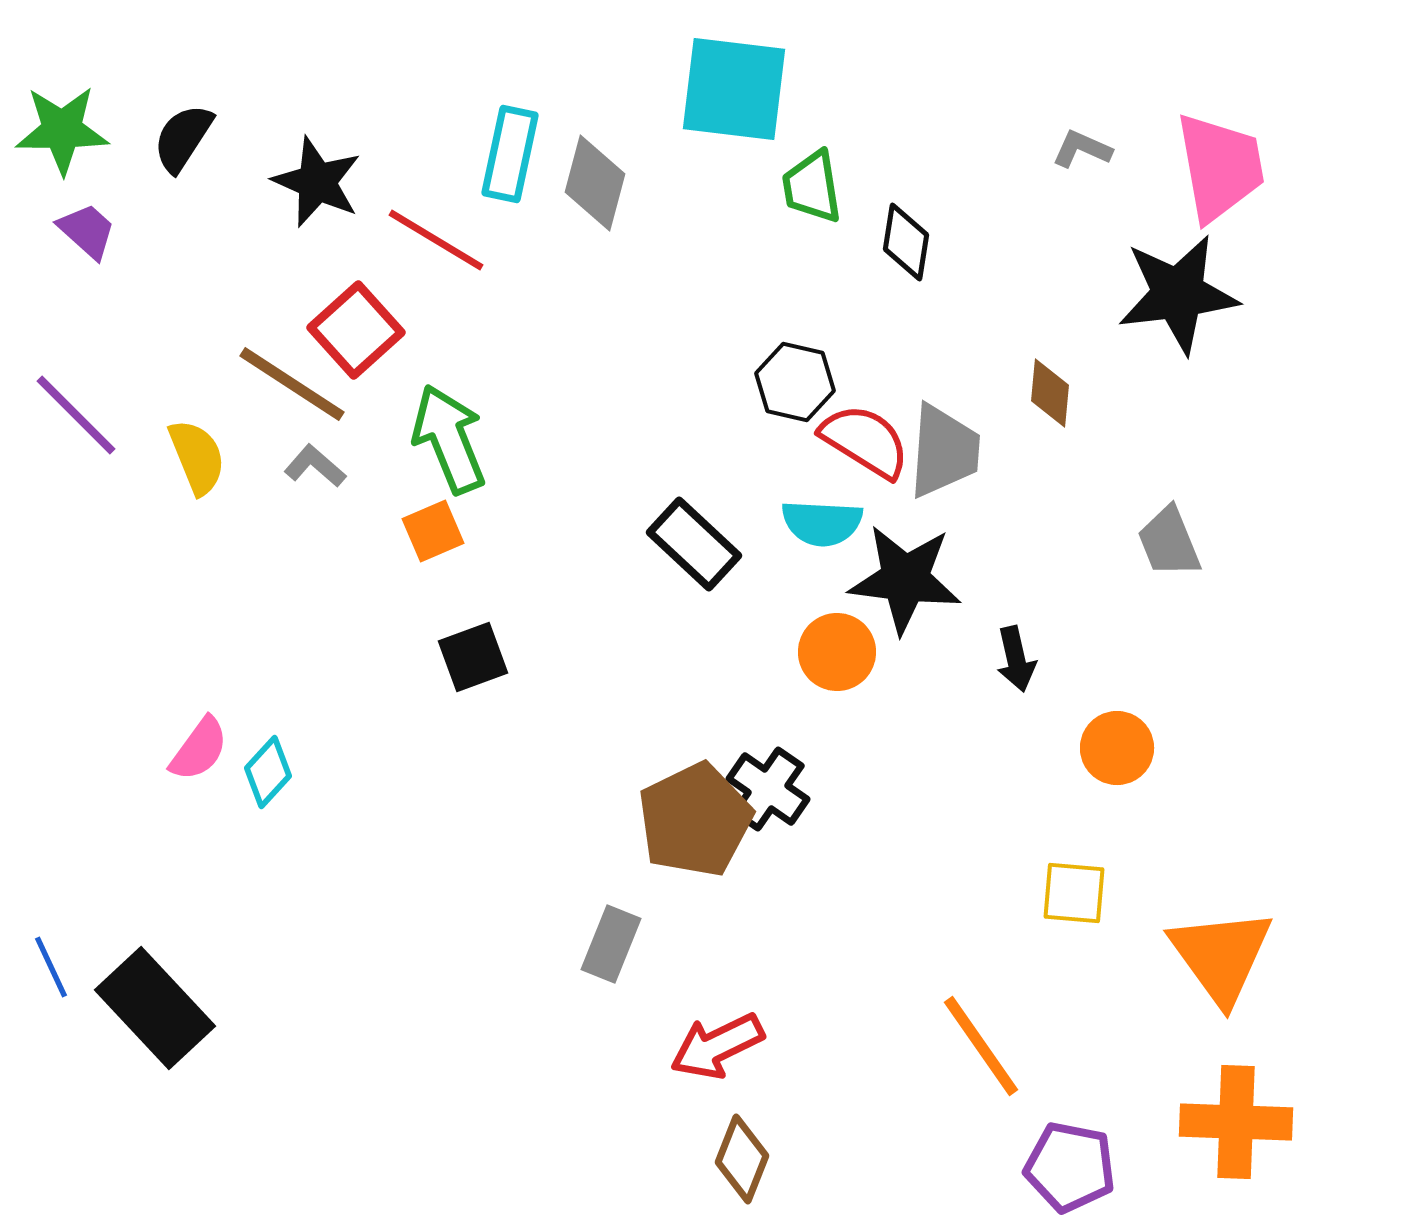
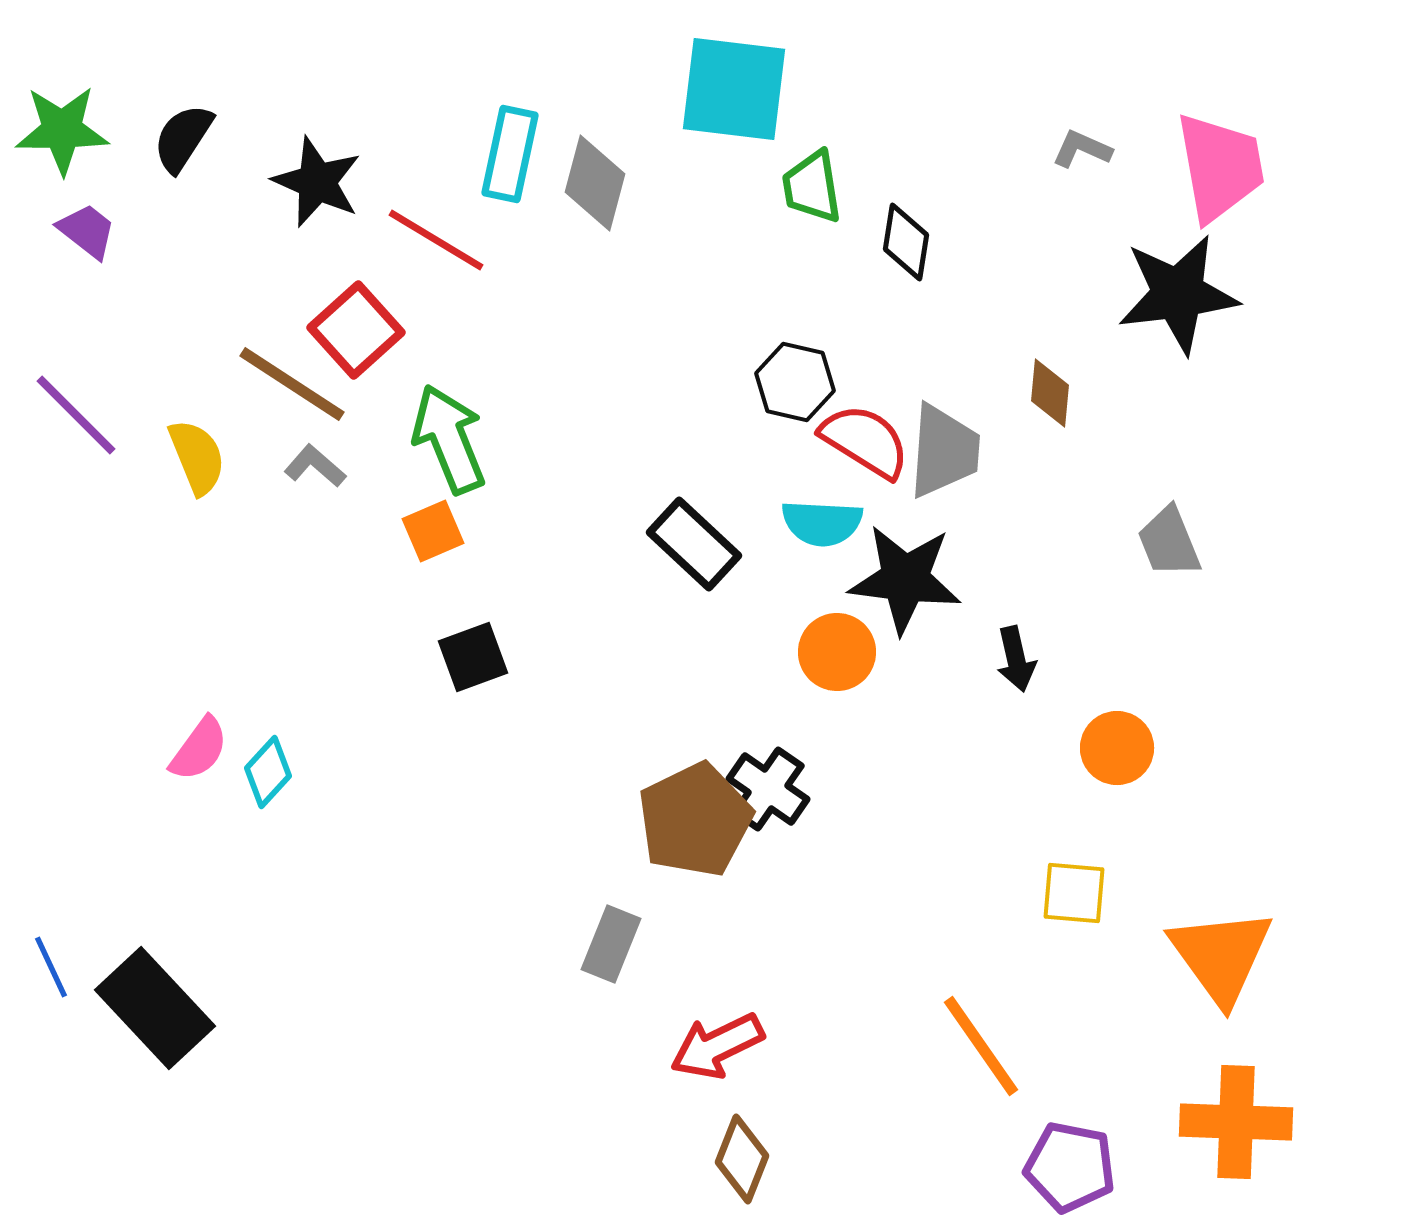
purple trapezoid at (87, 231): rotated 4 degrees counterclockwise
